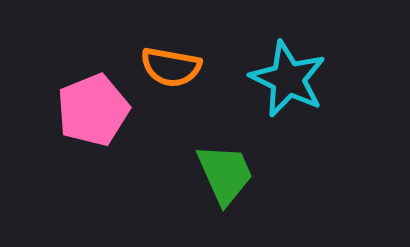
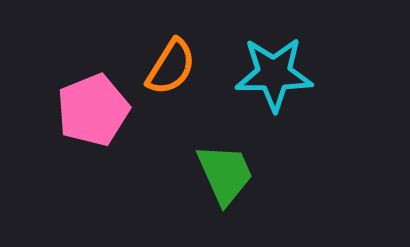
orange semicircle: rotated 68 degrees counterclockwise
cyan star: moved 14 px left, 5 px up; rotated 26 degrees counterclockwise
